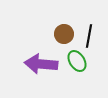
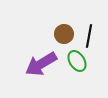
purple arrow: rotated 36 degrees counterclockwise
